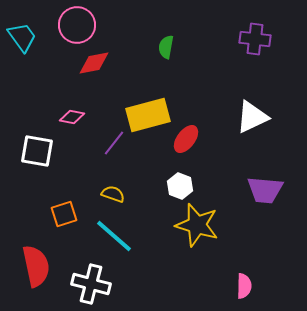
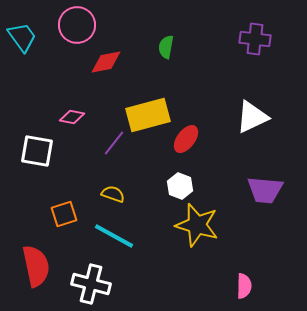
red diamond: moved 12 px right, 1 px up
cyan line: rotated 12 degrees counterclockwise
